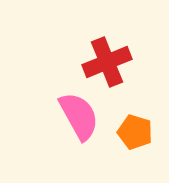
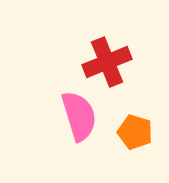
pink semicircle: rotated 12 degrees clockwise
